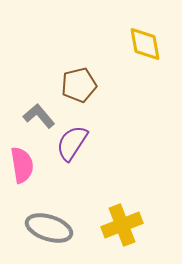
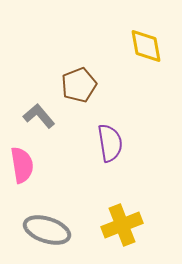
yellow diamond: moved 1 px right, 2 px down
brown pentagon: rotated 8 degrees counterclockwise
purple semicircle: moved 38 px right; rotated 138 degrees clockwise
gray ellipse: moved 2 px left, 2 px down
